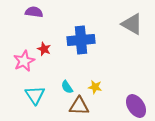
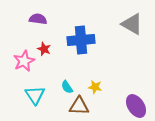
purple semicircle: moved 4 px right, 7 px down
